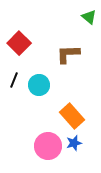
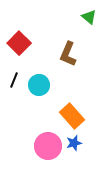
brown L-shape: rotated 65 degrees counterclockwise
